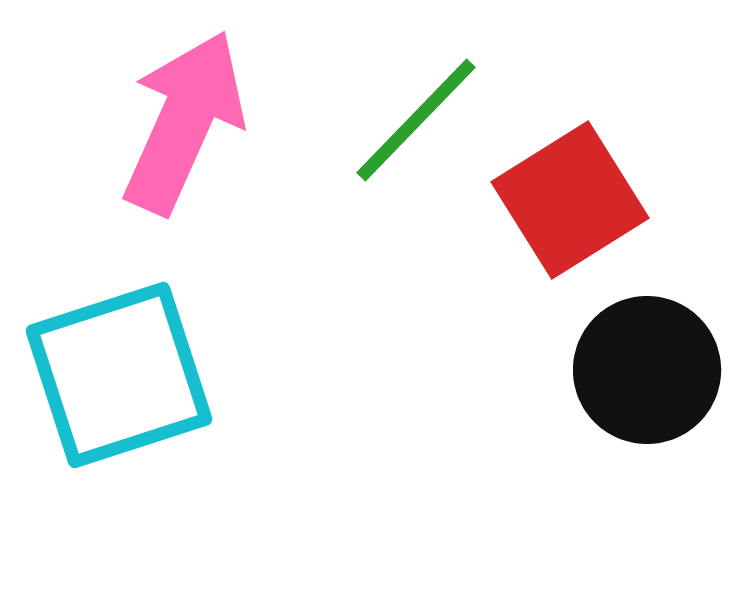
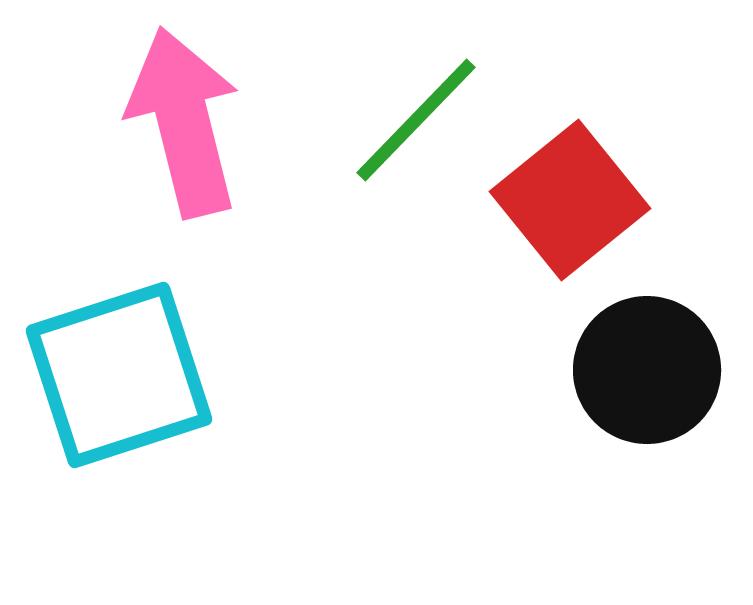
pink arrow: rotated 38 degrees counterclockwise
red square: rotated 7 degrees counterclockwise
